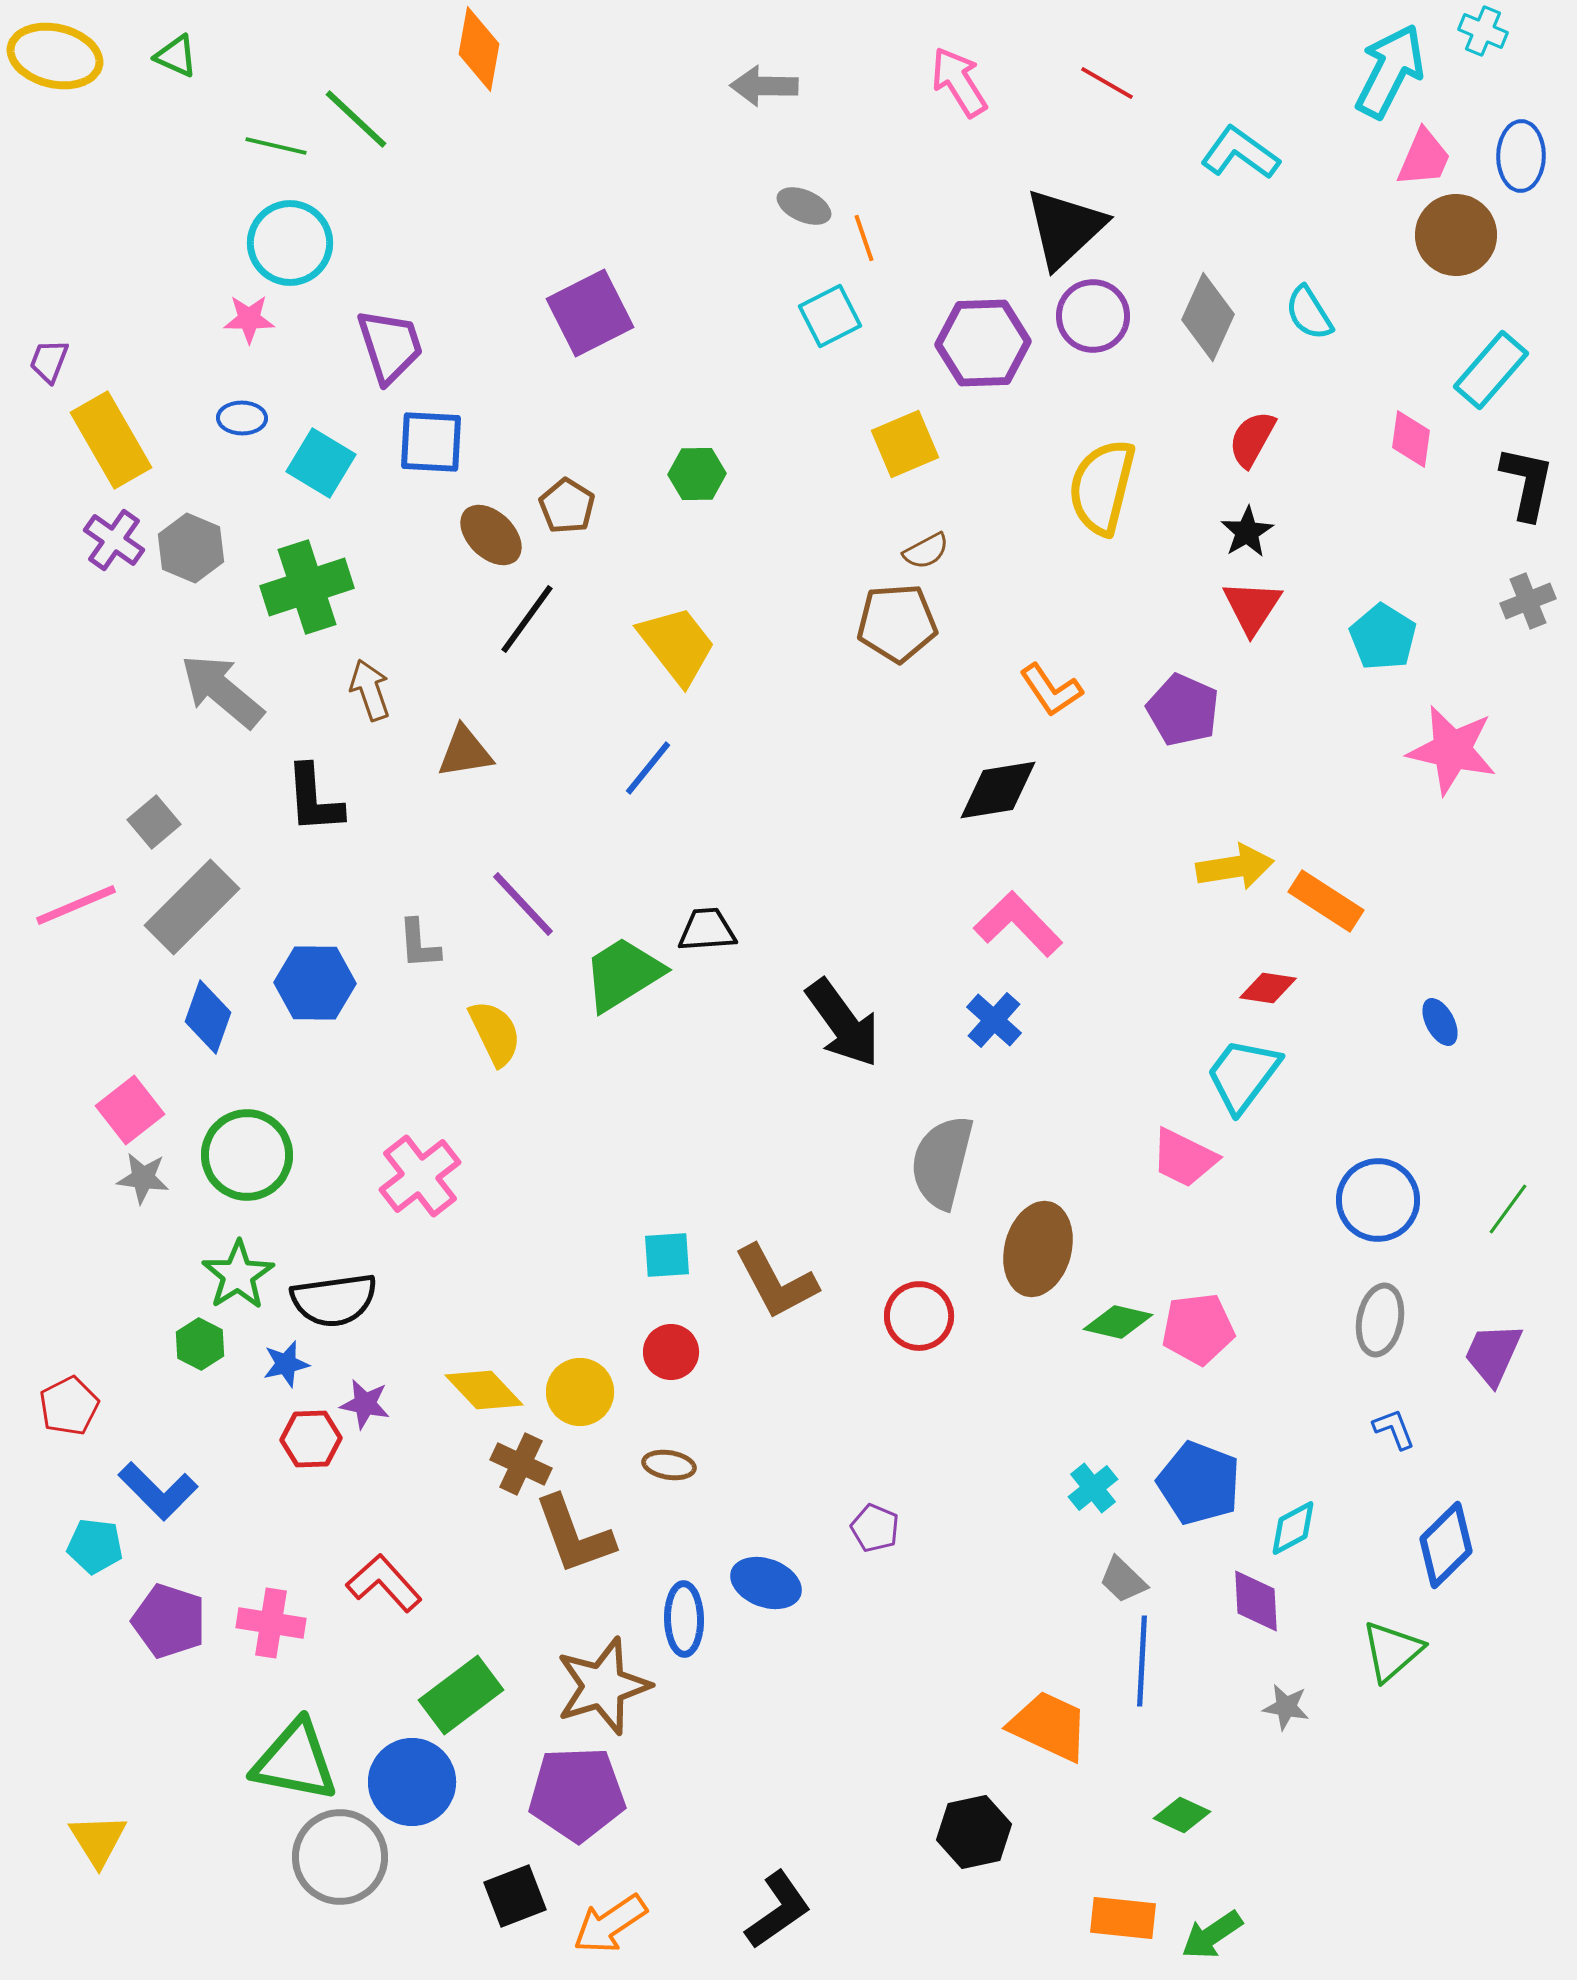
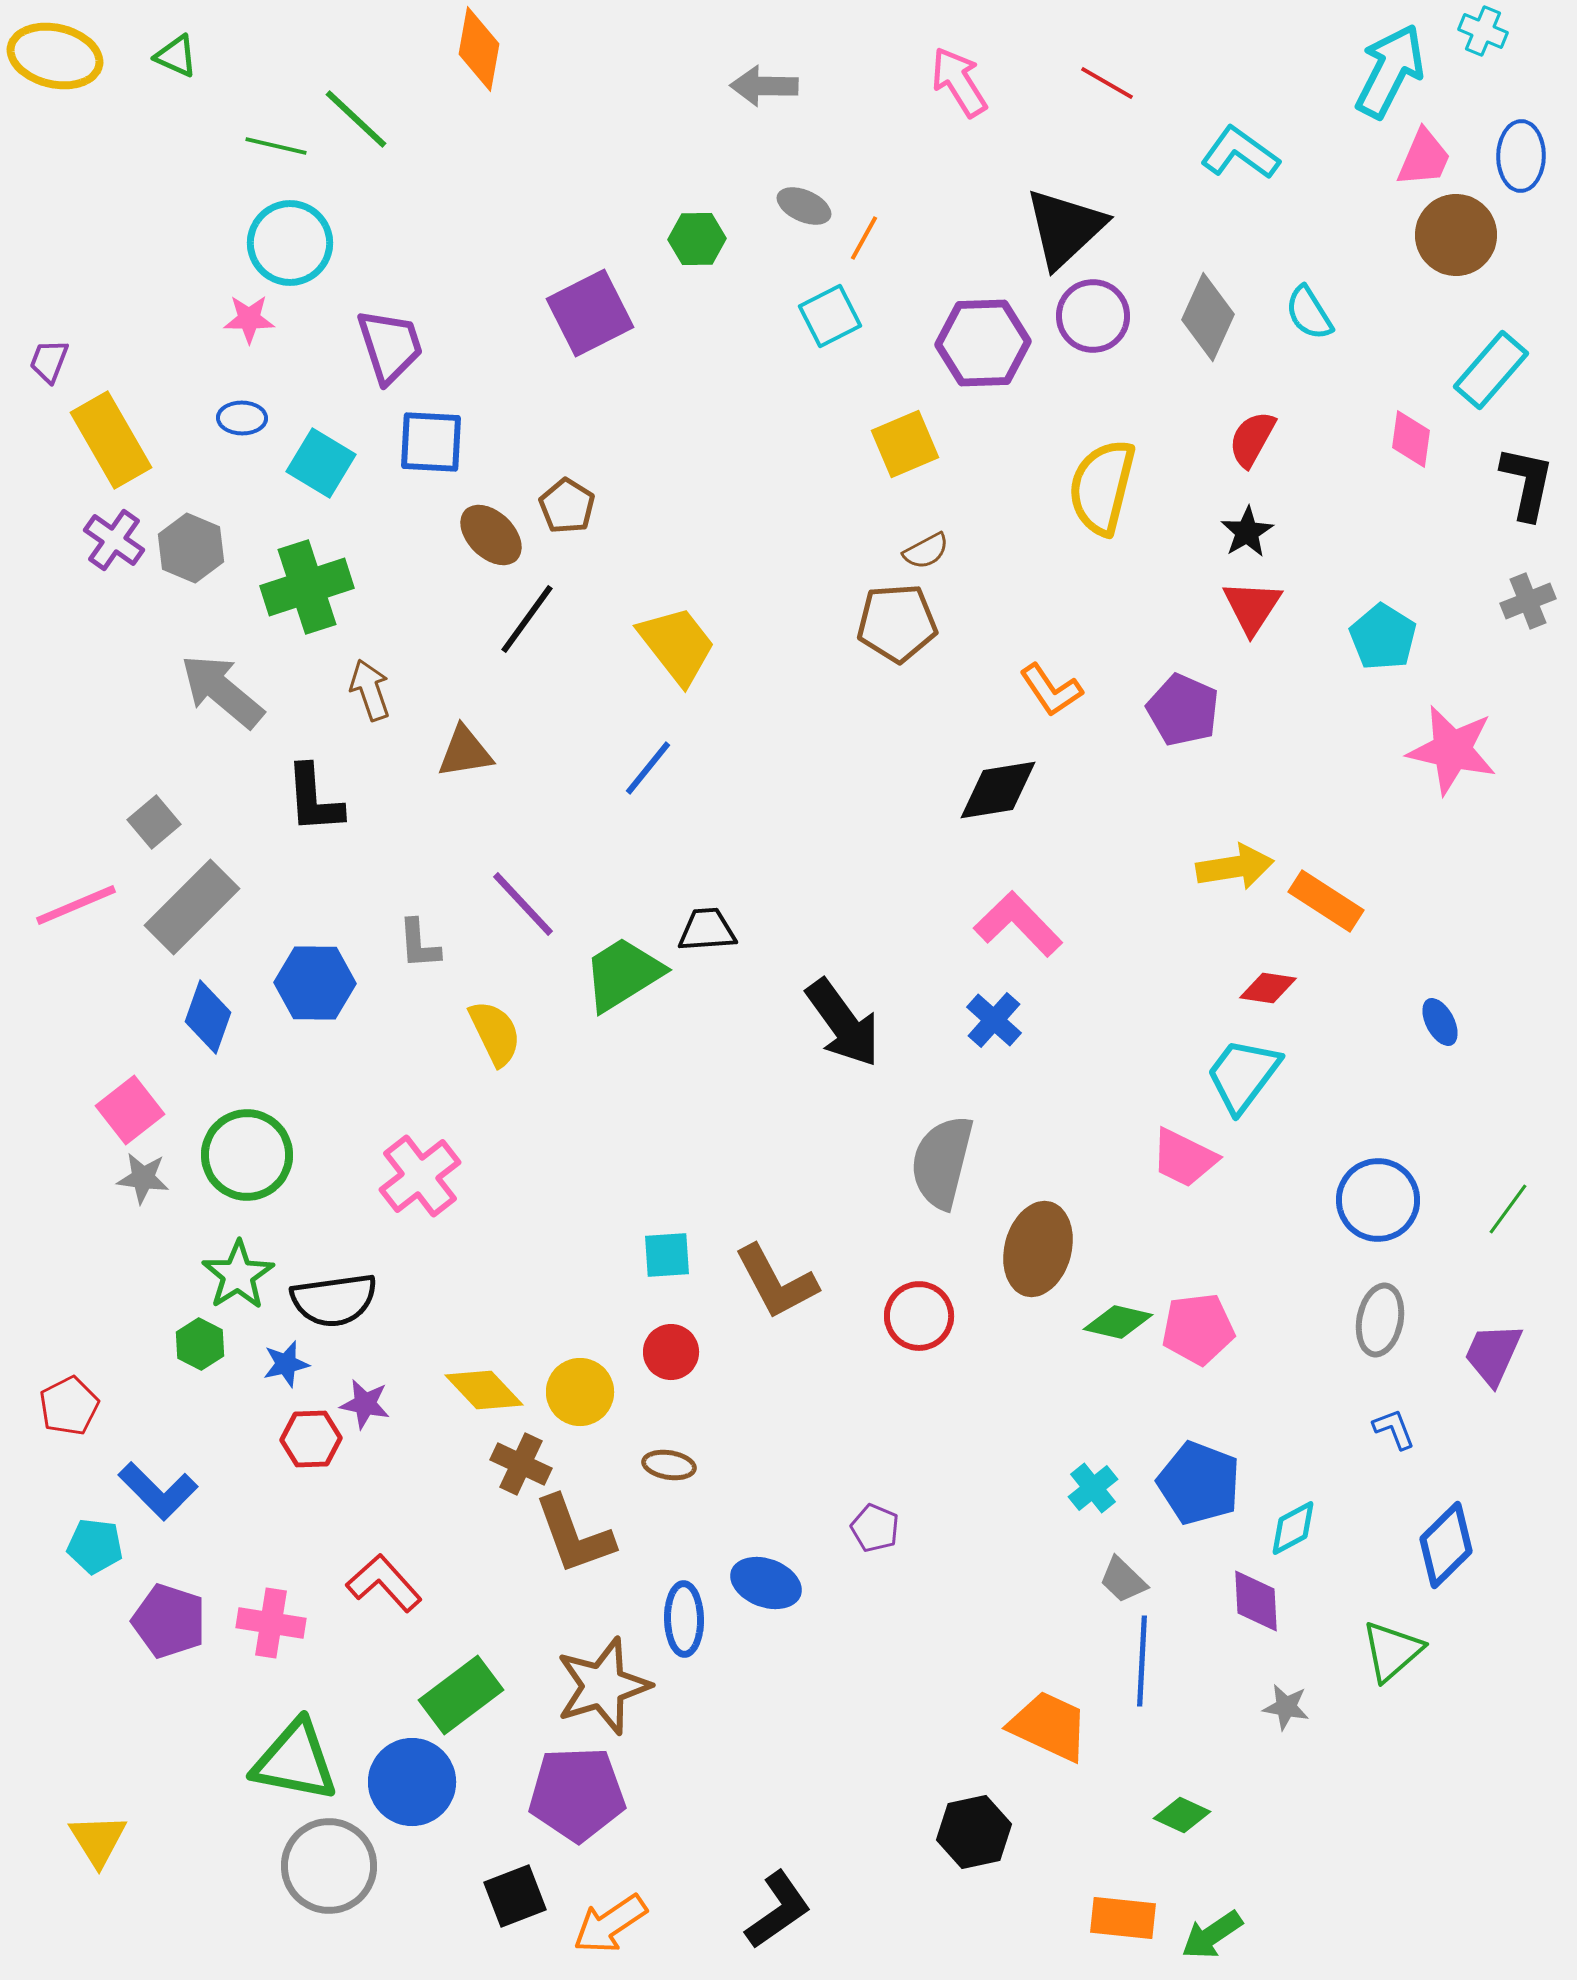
orange line at (864, 238): rotated 48 degrees clockwise
green hexagon at (697, 474): moved 235 px up
gray circle at (340, 1857): moved 11 px left, 9 px down
